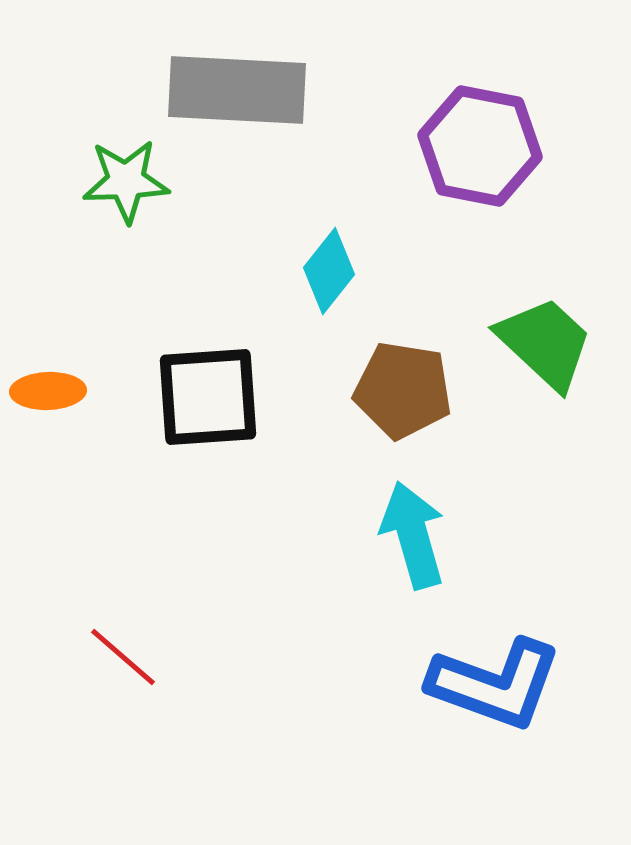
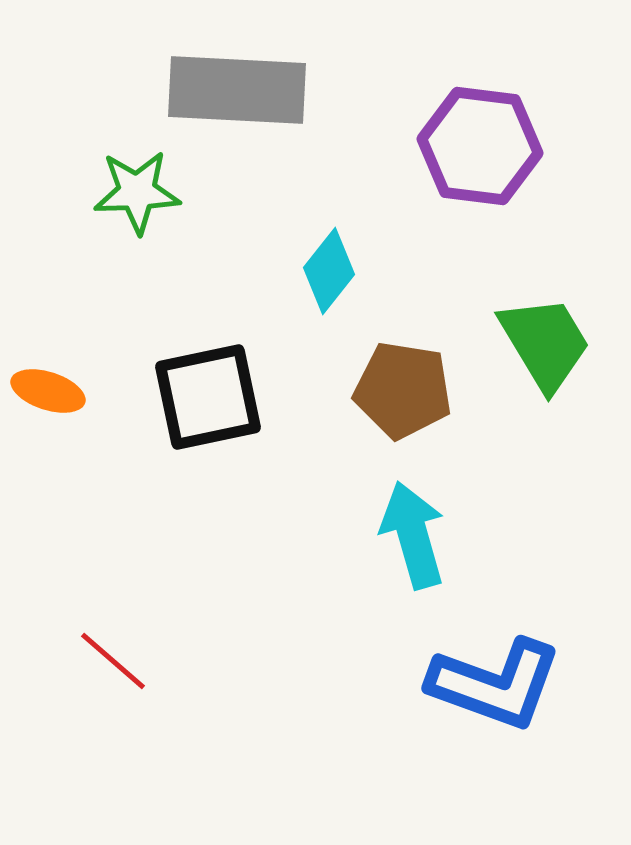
purple hexagon: rotated 4 degrees counterclockwise
green star: moved 11 px right, 11 px down
green trapezoid: rotated 16 degrees clockwise
orange ellipse: rotated 20 degrees clockwise
black square: rotated 8 degrees counterclockwise
red line: moved 10 px left, 4 px down
